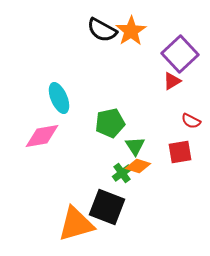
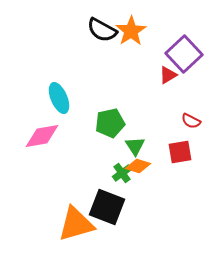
purple square: moved 4 px right
red triangle: moved 4 px left, 6 px up
